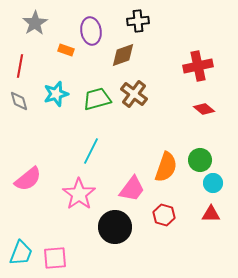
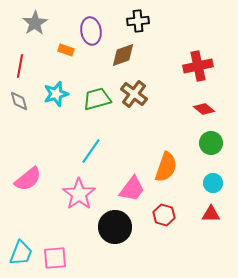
cyan line: rotated 8 degrees clockwise
green circle: moved 11 px right, 17 px up
